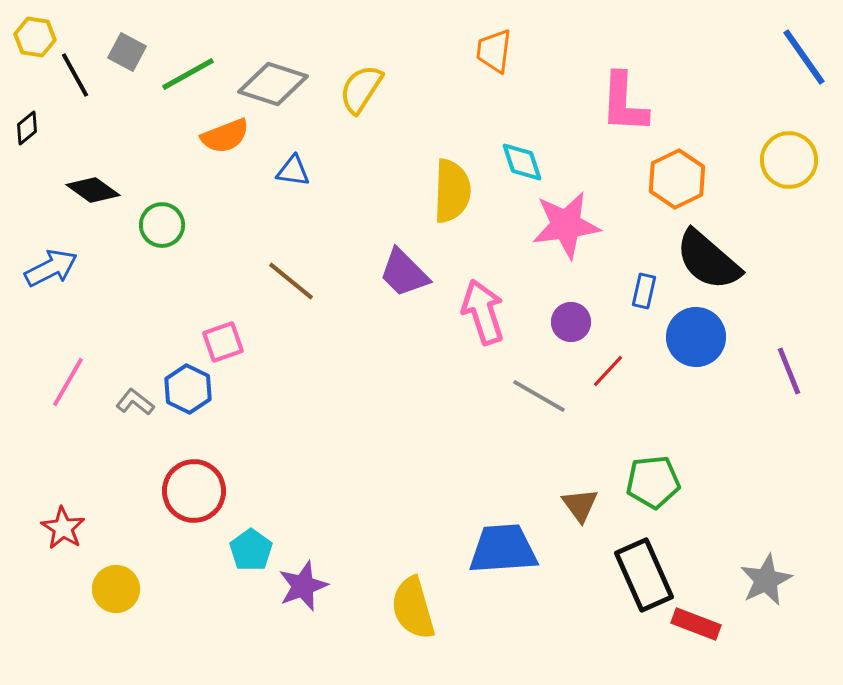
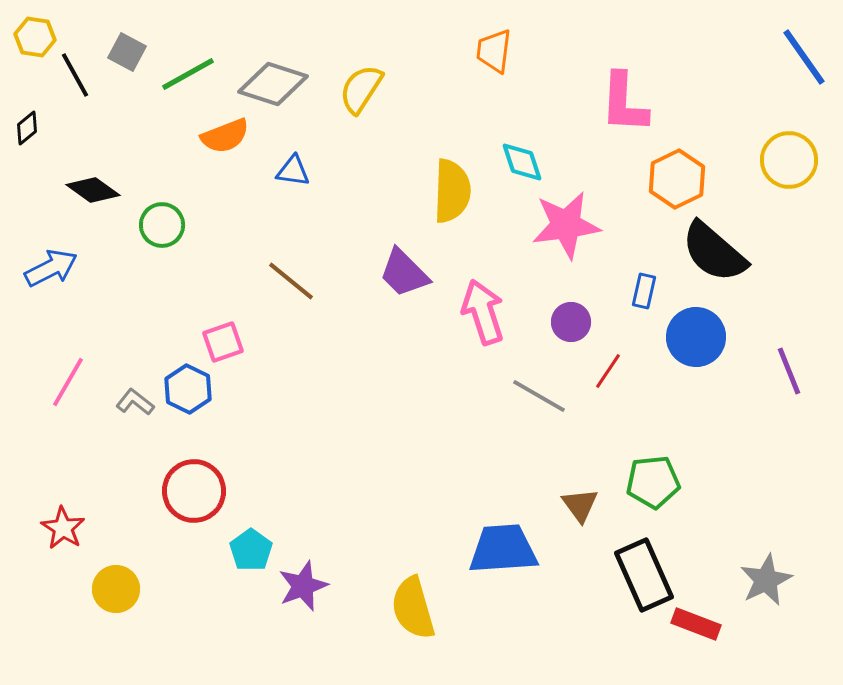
black semicircle at (708, 260): moved 6 px right, 8 px up
red line at (608, 371): rotated 9 degrees counterclockwise
